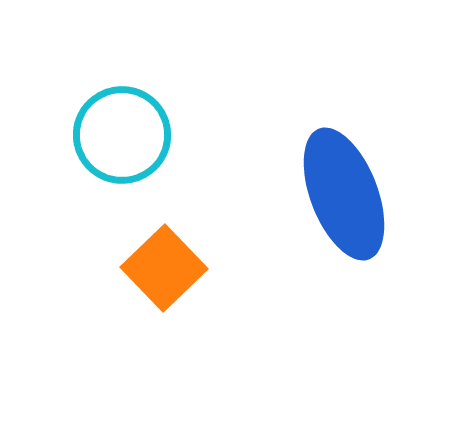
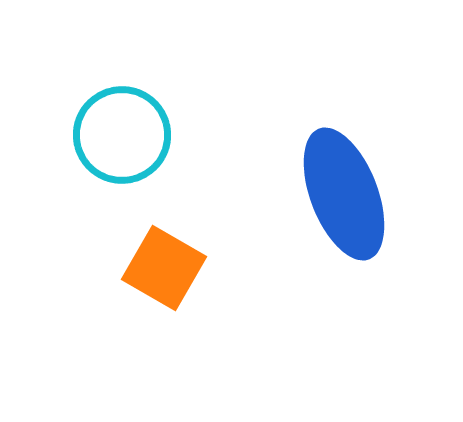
orange square: rotated 16 degrees counterclockwise
